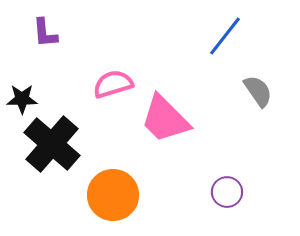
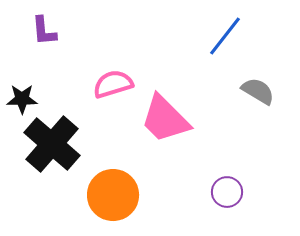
purple L-shape: moved 1 px left, 2 px up
gray semicircle: rotated 24 degrees counterclockwise
